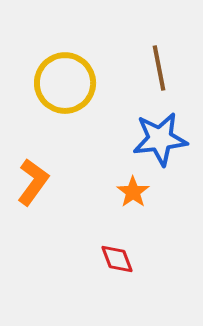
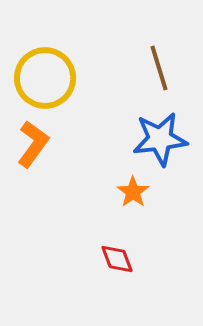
brown line: rotated 6 degrees counterclockwise
yellow circle: moved 20 px left, 5 px up
orange L-shape: moved 38 px up
